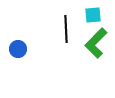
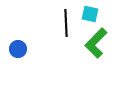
cyan square: moved 3 px left, 1 px up; rotated 18 degrees clockwise
black line: moved 6 px up
